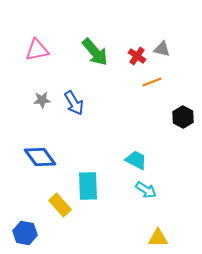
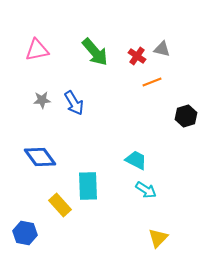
black hexagon: moved 3 px right, 1 px up; rotated 15 degrees clockwise
yellow triangle: rotated 45 degrees counterclockwise
